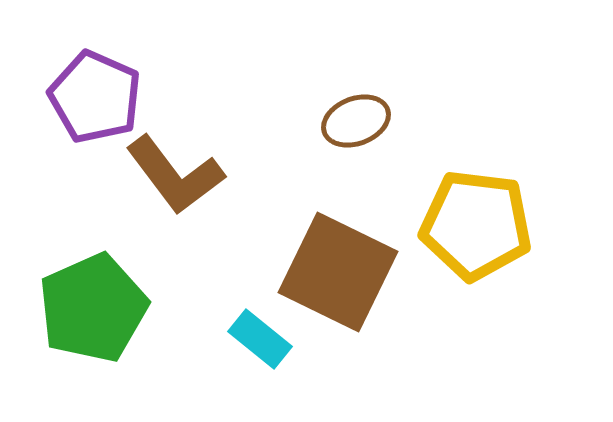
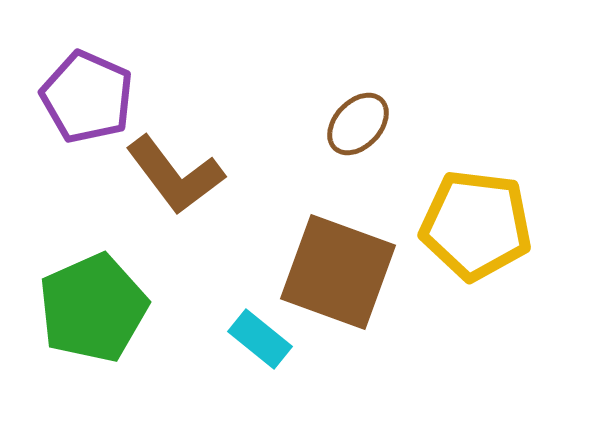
purple pentagon: moved 8 px left
brown ellipse: moved 2 px right, 3 px down; rotated 26 degrees counterclockwise
brown square: rotated 6 degrees counterclockwise
